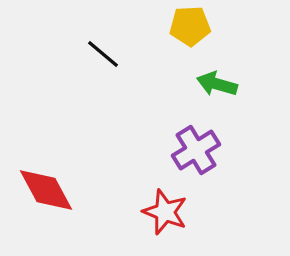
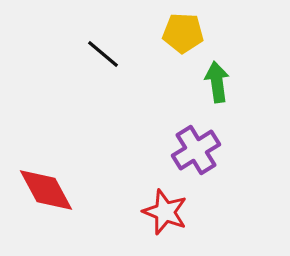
yellow pentagon: moved 7 px left, 7 px down; rotated 6 degrees clockwise
green arrow: moved 2 px up; rotated 66 degrees clockwise
